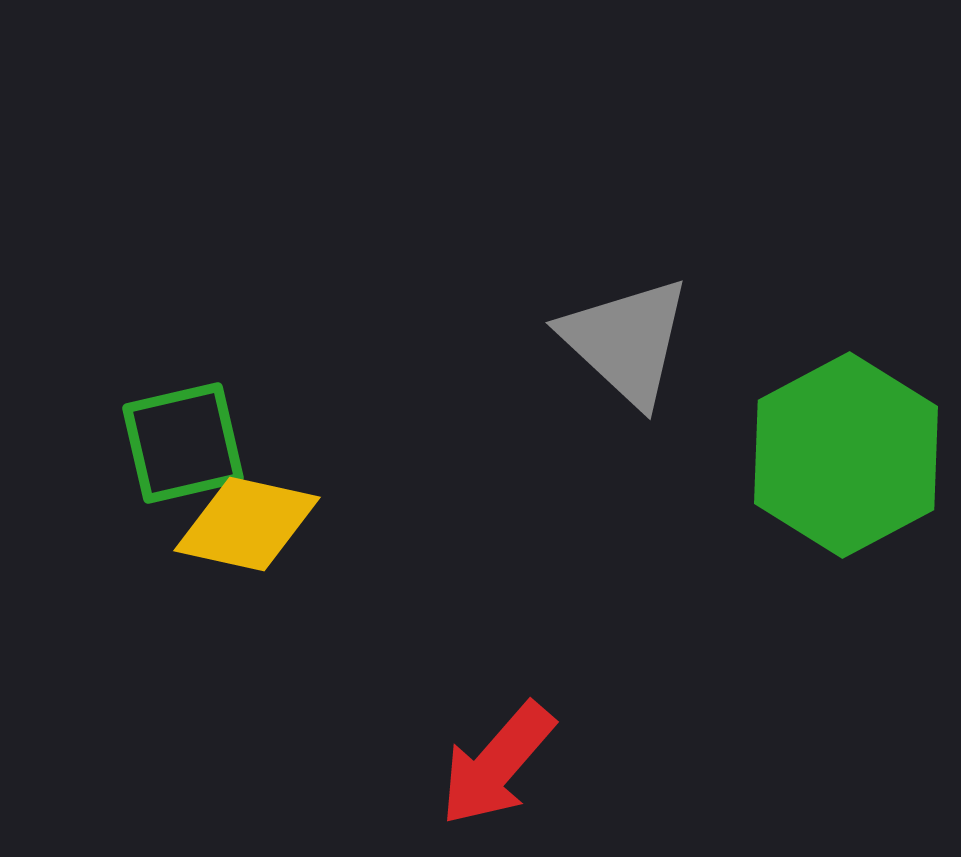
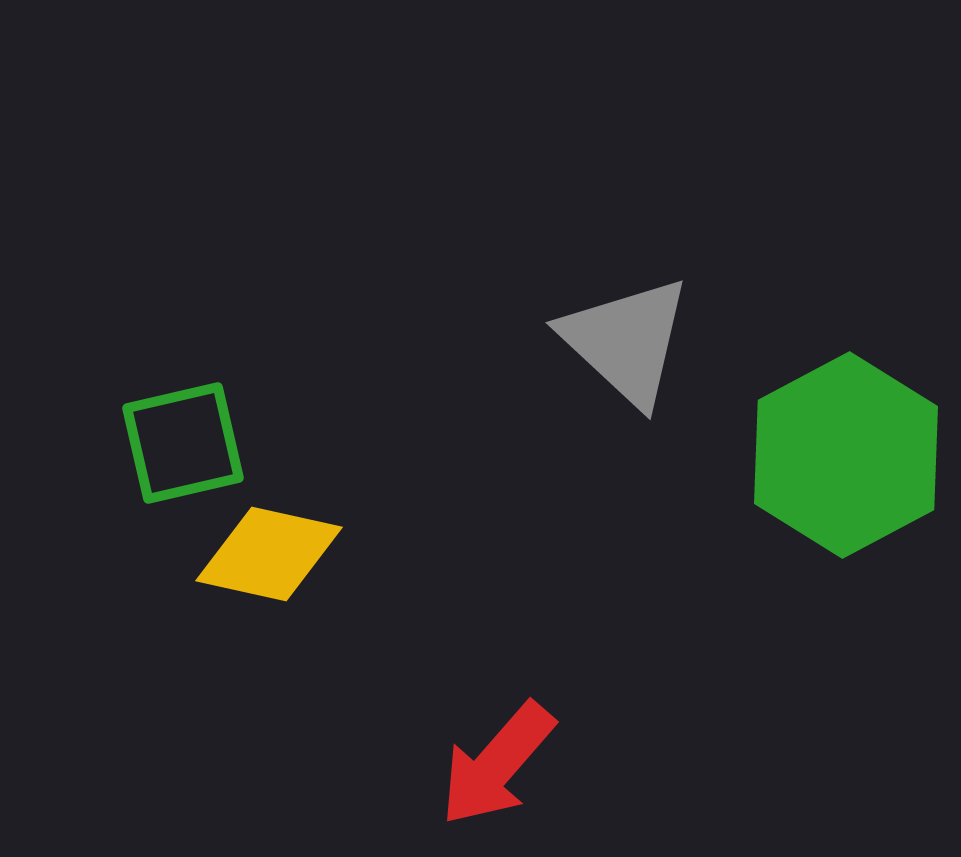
yellow diamond: moved 22 px right, 30 px down
